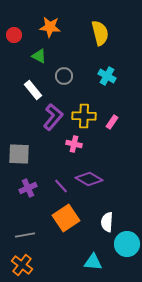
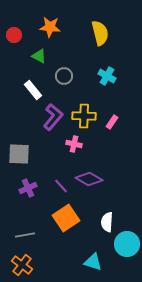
cyan triangle: rotated 12 degrees clockwise
